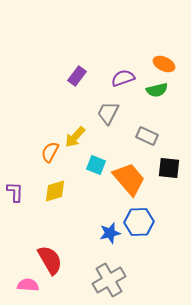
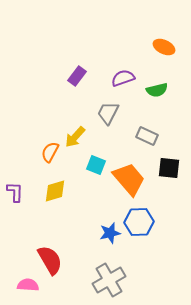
orange ellipse: moved 17 px up
